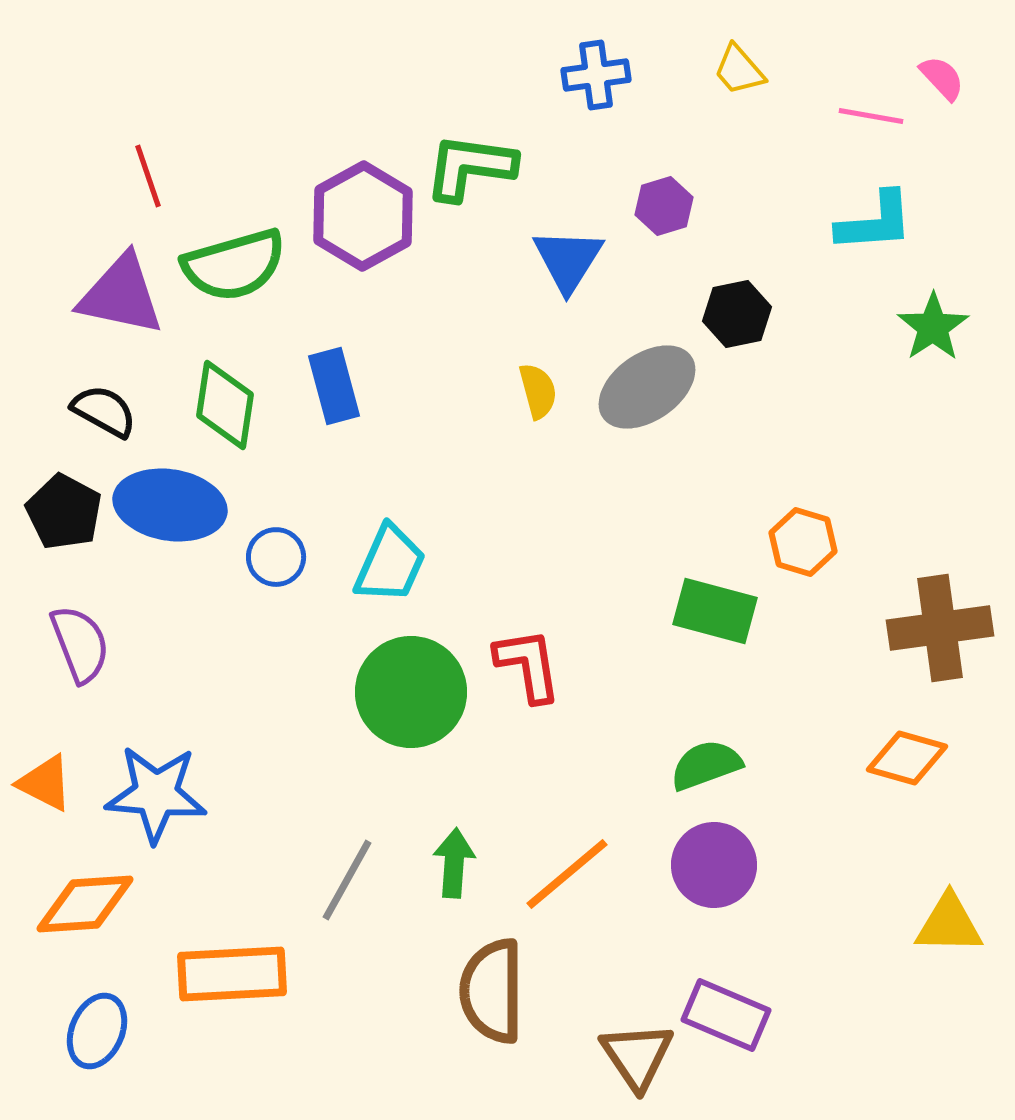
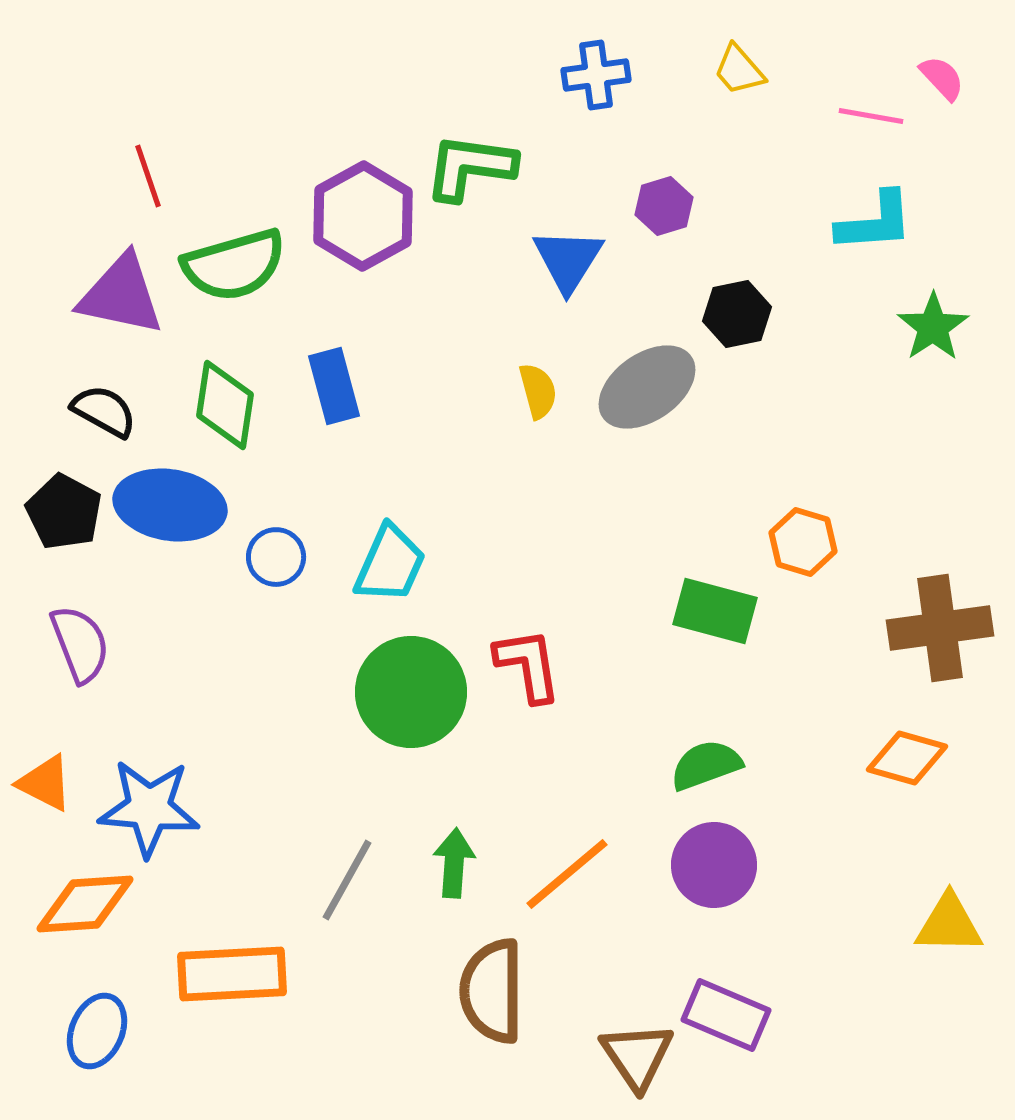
blue star at (156, 794): moved 7 px left, 14 px down
